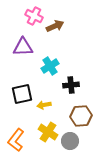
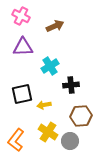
pink cross: moved 13 px left
